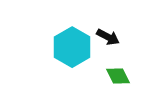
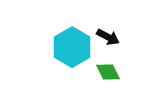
green diamond: moved 10 px left, 4 px up
